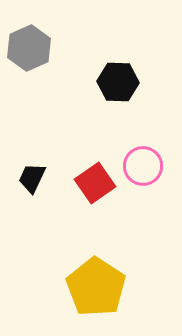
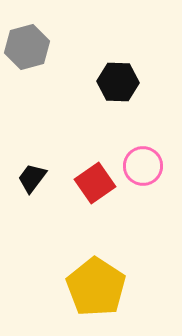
gray hexagon: moved 2 px left, 1 px up; rotated 9 degrees clockwise
black trapezoid: rotated 12 degrees clockwise
